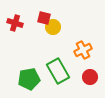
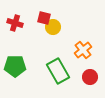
orange cross: rotated 12 degrees counterclockwise
green pentagon: moved 14 px left, 13 px up; rotated 10 degrees clockwise
